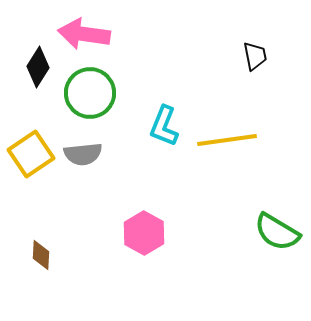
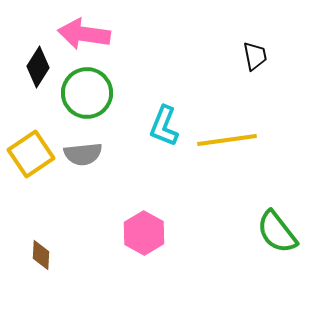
green circle: moved 3 px left
green semicircle: rotated 21 degrees clockwise
